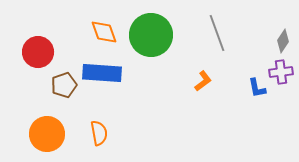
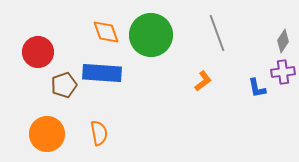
orange diamond: moved 2 px right
purple cross: moved 2 px right
